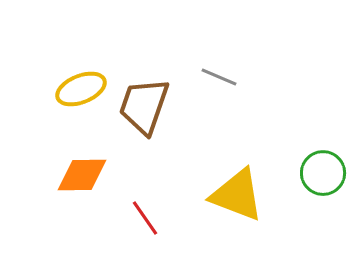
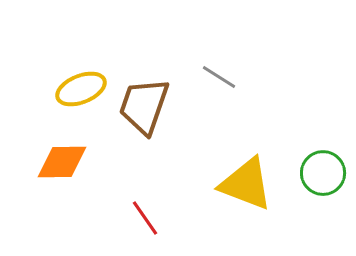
gray line: rotated 9 degrees clockwise
orange diamond: moved 20 px left, 13 px up
yellow triangle: moved 9 px right, 11 px up
